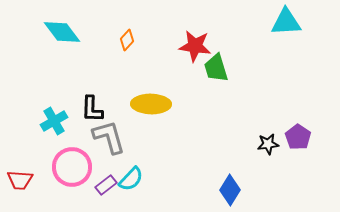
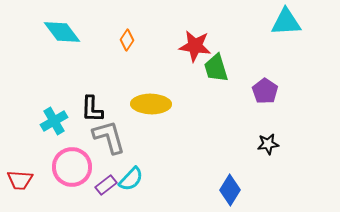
orange diamond: rotated 10 degrees counterclockwise
purple pentagon: moved 33 px left, 46 px up
